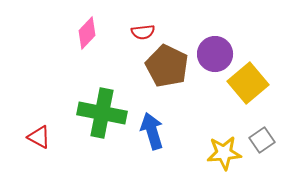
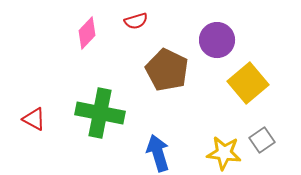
red semicircle: moved 7 px left, 11 px up; rotated 10 degrees counterclockwise
purple circle: moved 2 px right, 14 px up
brown pentagon: moved 4 px down
green cross: moved 2 px left
blue arrow: moved 6 px right, 22 px down
red triangle: moved 5 px left, 18 px up
yellow star: rotated 12 degrees clockwise
